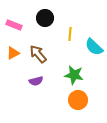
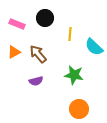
pink rectangle: moved 3 px right, 1 px up
orange triangle: moved 1 px right, 1 px up
orange circle: moved 1 px right, 9 px down
